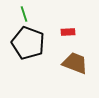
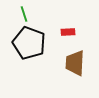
black pentagon: moved 1 px right
brown trapezoid: rotated 108 degrees counterclockwise
